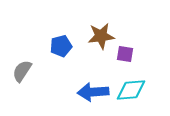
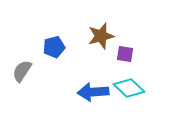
brown star: rotated 8 degrees counterclockwise
blue pentagon: moved 7 px left, 1 px down
cyan diamond: moved 2 px left, 2 px up; rotated 48 degrees clockwise
